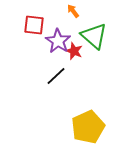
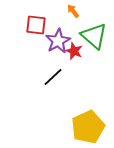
red square: moved 2 px right
purple star: rotated 10 degrees clockwise
black line: moved 3 px left, 1 px down
